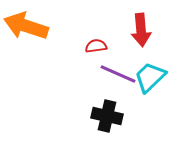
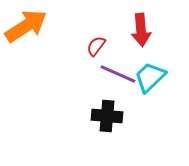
orange arrow: rotated 129 degrees clockwise
red semicircle: rotated 45 degrees counterclockwise
black cross: rotated 8 degrees counterclockwise
